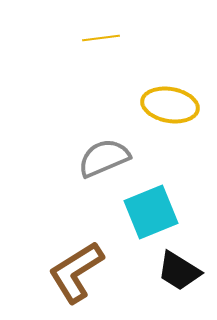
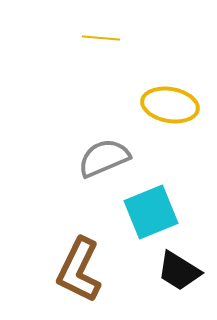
yellow line: rotated 12 degrees clockwise
brown L-shape: moved 3 px right, 2 px up; rotated 32 degrees counterclockwise
